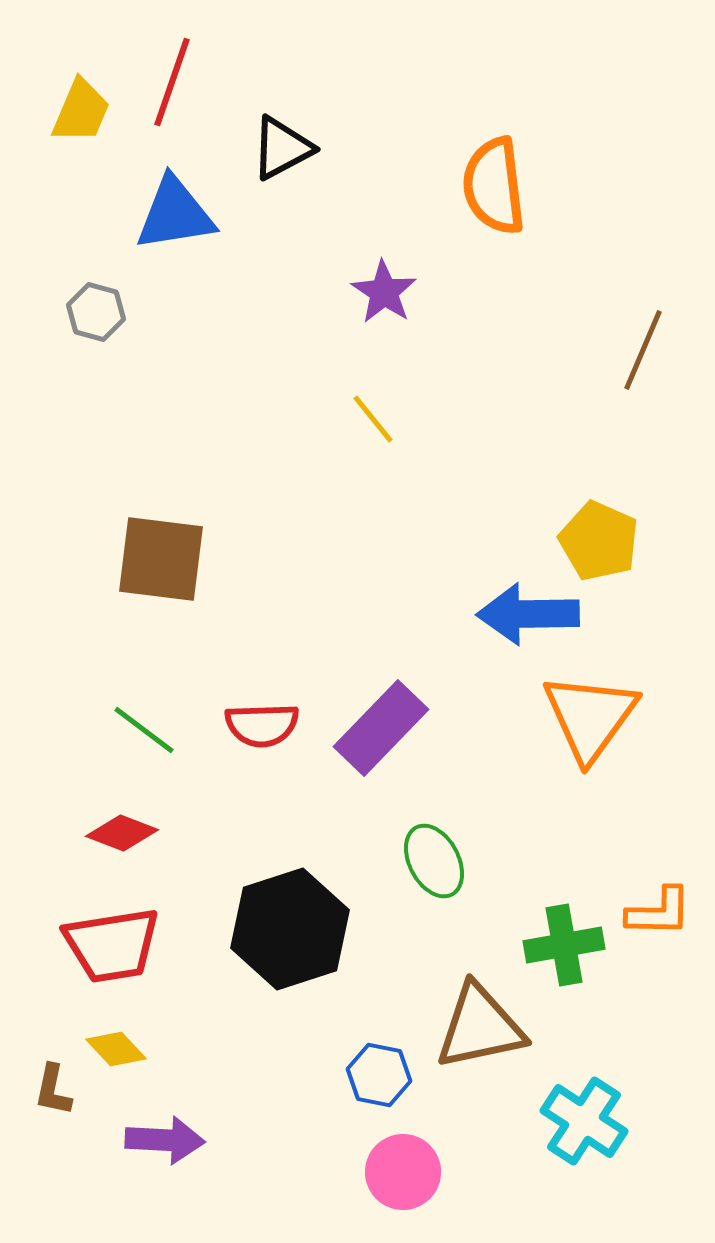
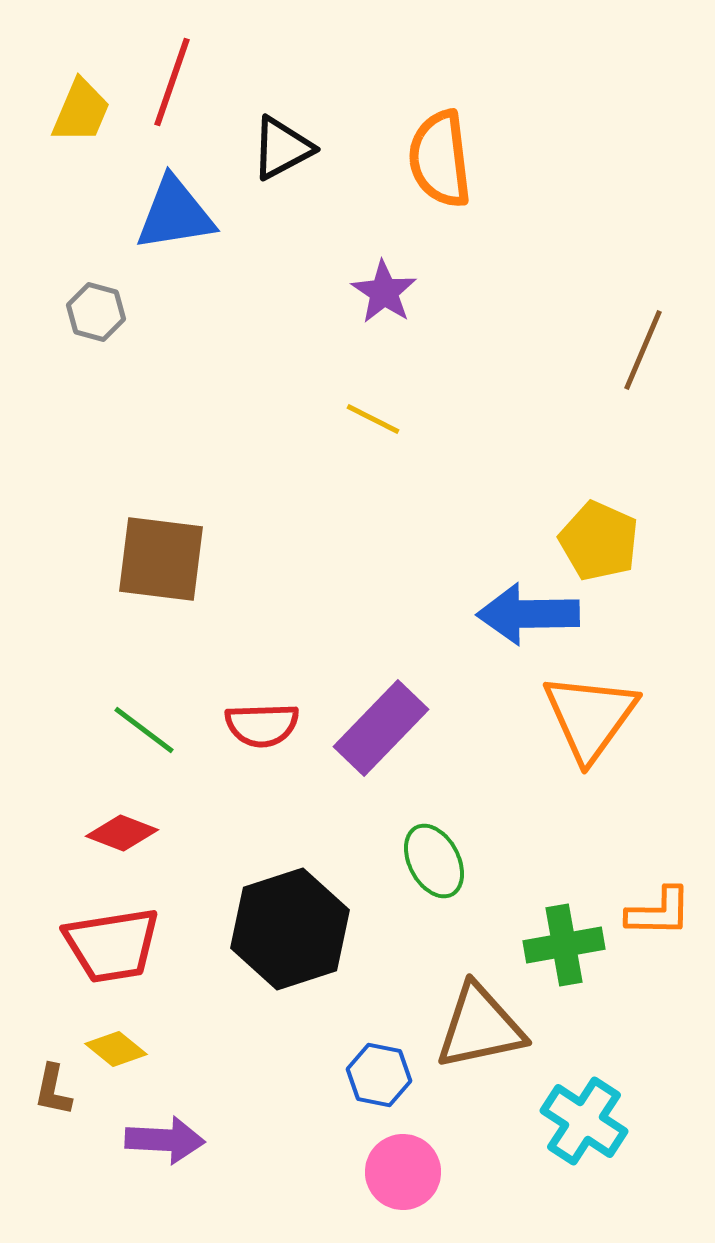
orange semicircle: moved 54 px left, 27 px up
yellow line: rotated 24 degrees counterclockwise
yellow diamond: rotated 8 degrees counterclockwise
